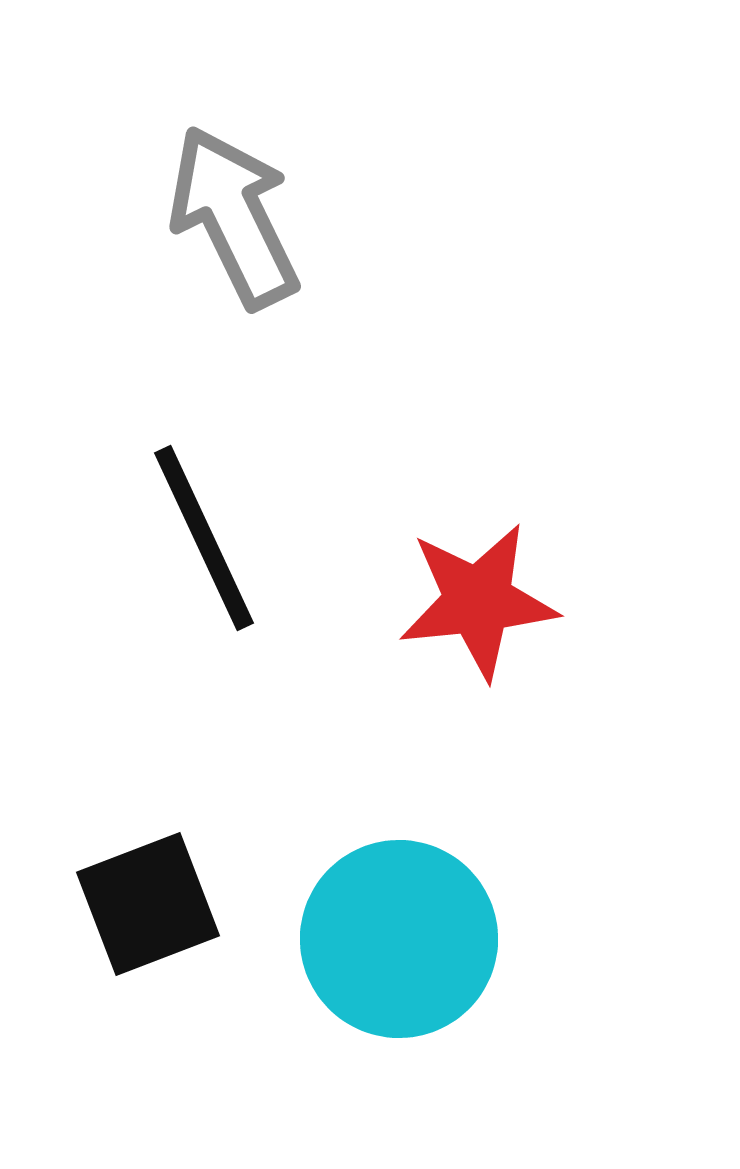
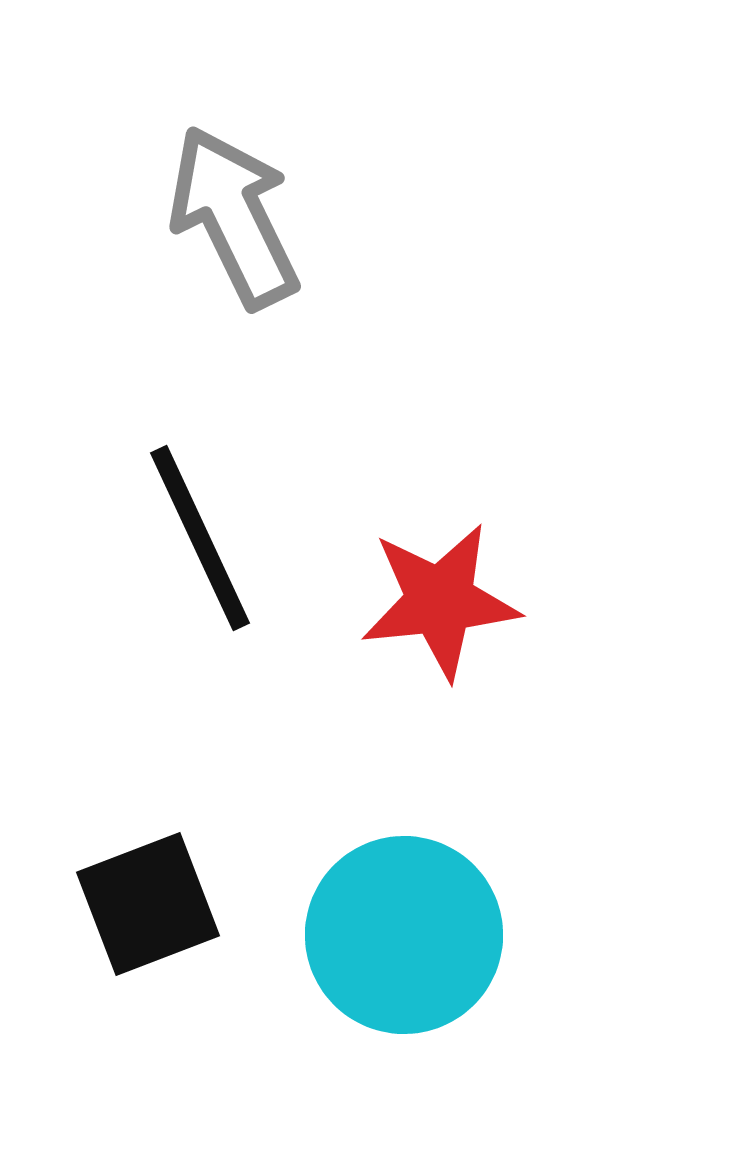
black line: moved 4 px left
red star: moved 38 px left
cyan circle: moved 5 px right, 4 px up
